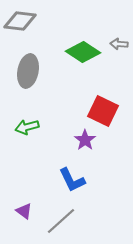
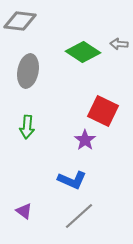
green arrow: rotated 70 degrees counterclockwise
blue L-shape: rotated 40 degrees counterclockwise
gray line: moved 18 px right, 5 px up
